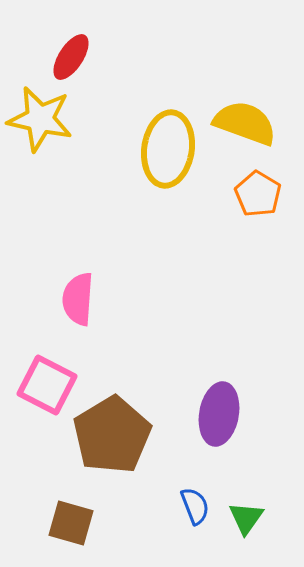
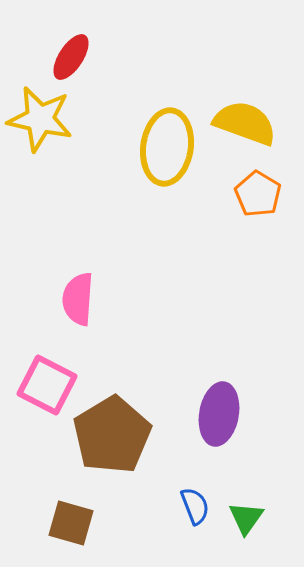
yellow ellipse: moved 1 px left, 2 px up
